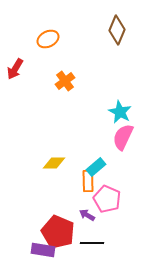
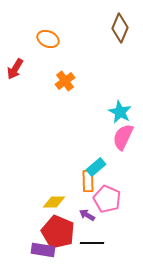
brown diamond: moved 3 px right, 2 px up
orange ellipse: rotated 50 degrees clockwise
yellow diamond: moved 39 px down
